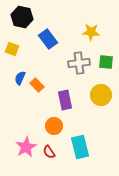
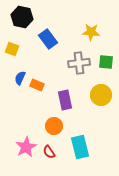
orange rectangle: rotated 24 degrees counterclockwise
